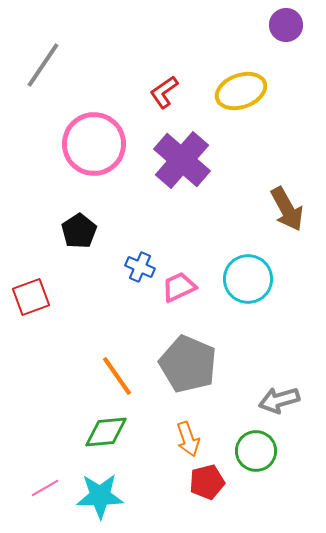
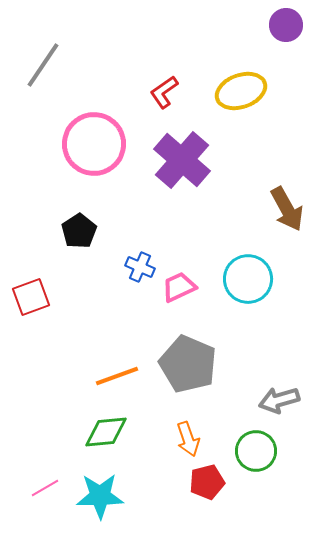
orange line: rotated 75 degrees counterclockwise
